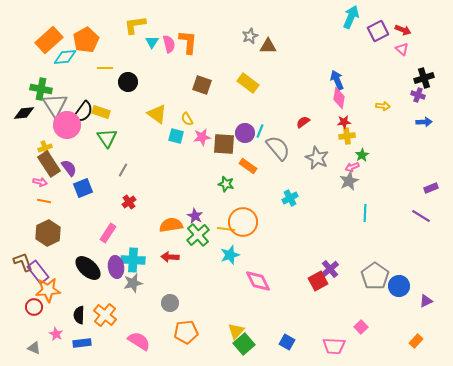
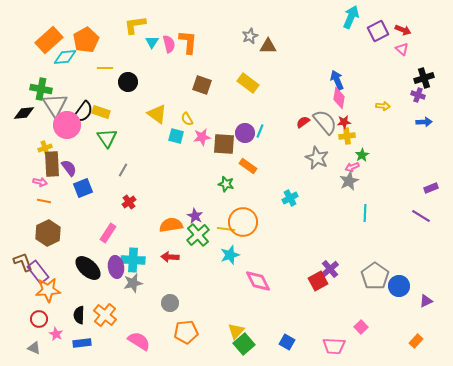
gray semicircle at (278, 148): moved 47 px right, 26 px up
brown rectangle at (49, 164): moved 3 px right; rotated 30 degrees clockwise
red circle at (34, 307): moved 5 px right, 12 px down
